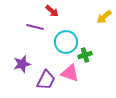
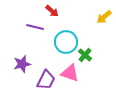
green cross: rotated 32 degrees counterclockwise
